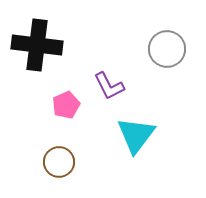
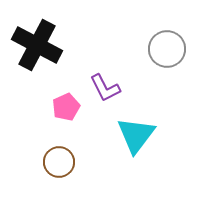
black cross: rotated 21 degrees clockwise
purple L-shape: moved 4 px left, 2 px down
pink pentagon: moved 2 px down
